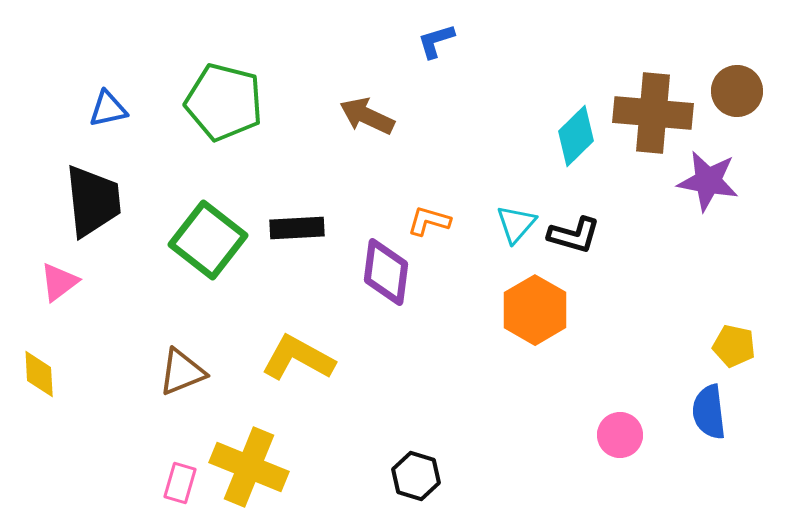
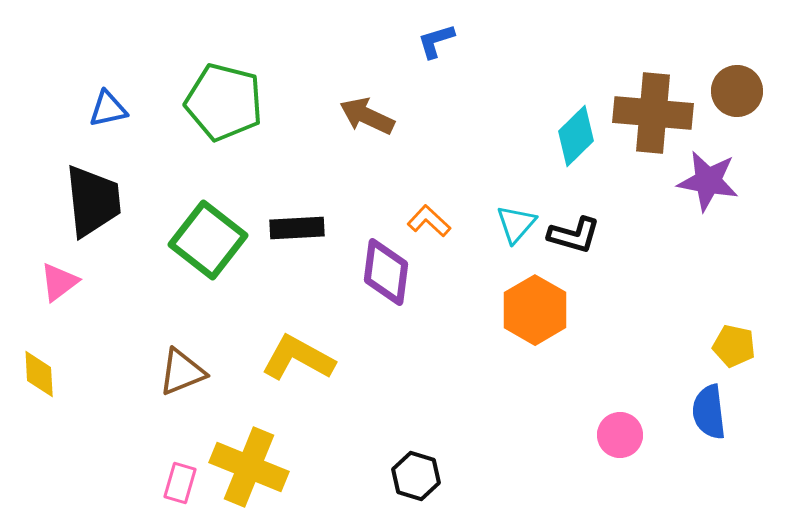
orange L-shape: rotated 27 degrees clockwise
